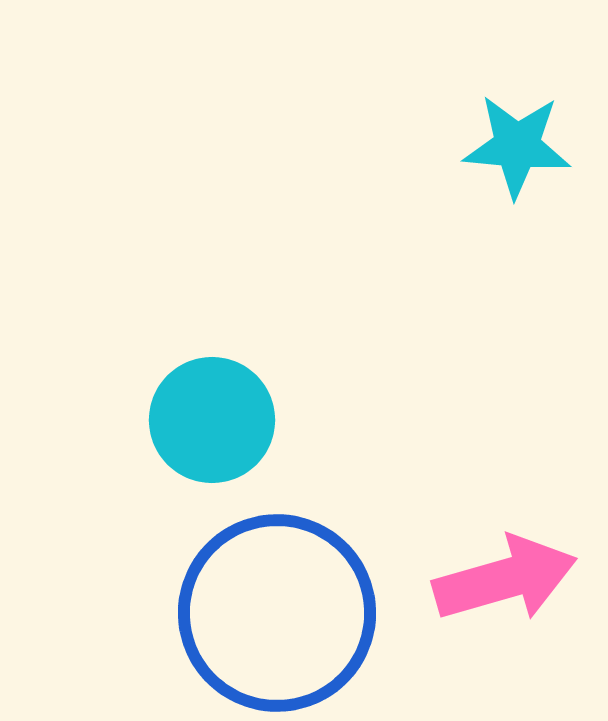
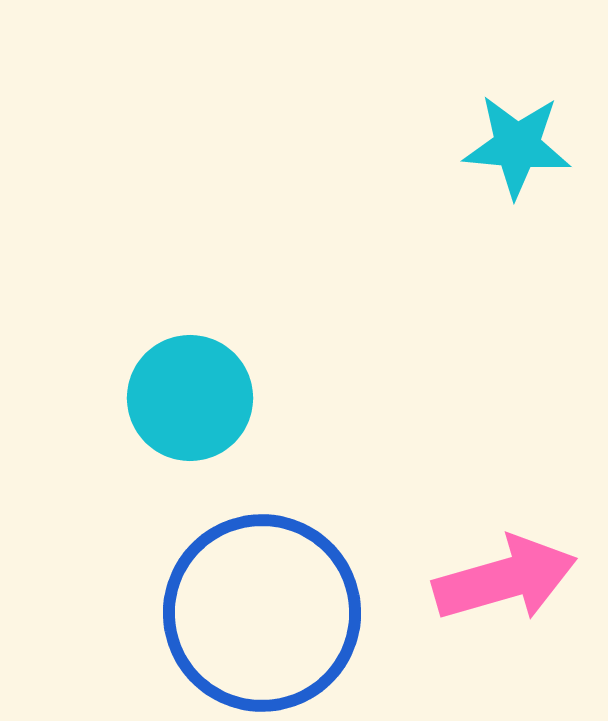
cyan circle: moved 22 px left, 22 px up
blue circle: moved 15 px left
